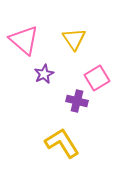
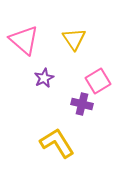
purple star: moved 4 px down
pink square: moved 1 px right, 3 px down
purple cross: moved 5 px right, 3 px down
yellow L-shape: moved 5 px left
